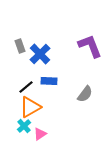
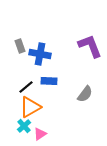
blue cross: rotated 35 degrees counterclockwise
